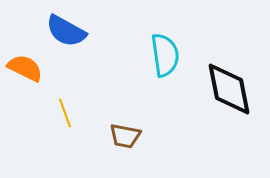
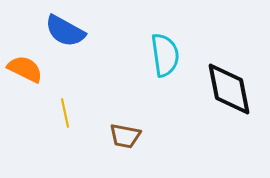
blue semicircle: moved 1 px left
orange semicircle: moved 1 px down
yellow line: rotated 8 degrees clockwise
